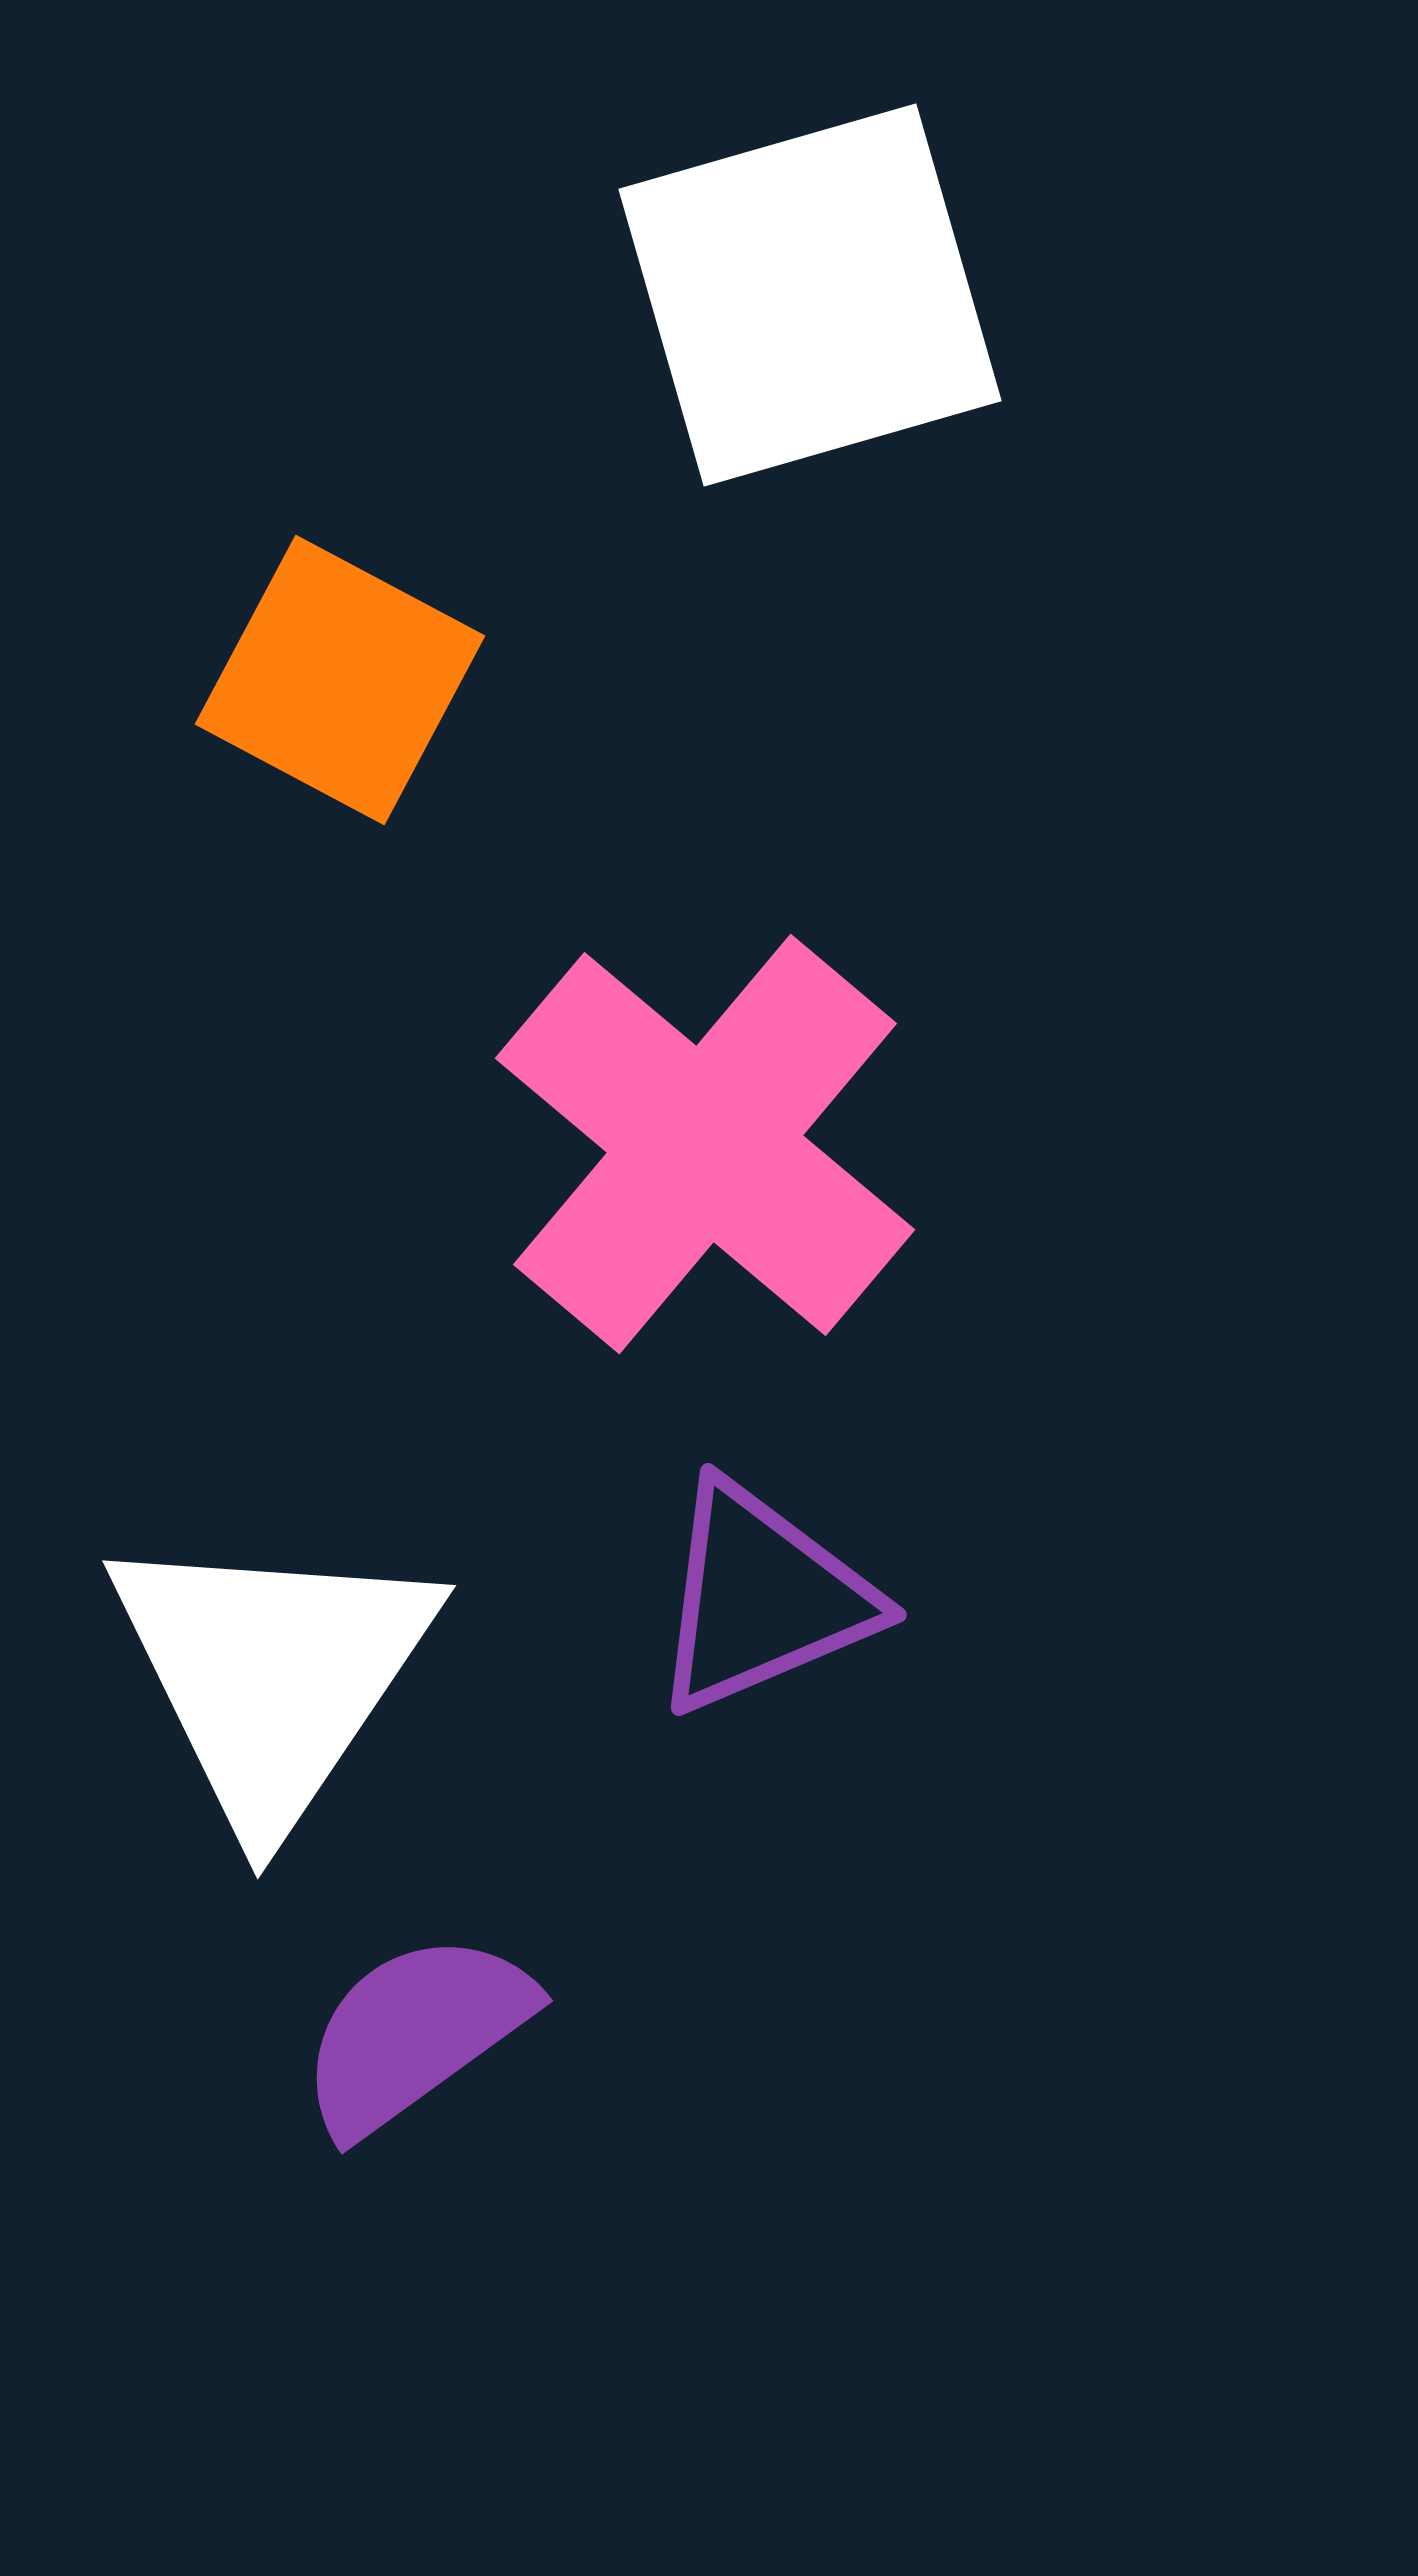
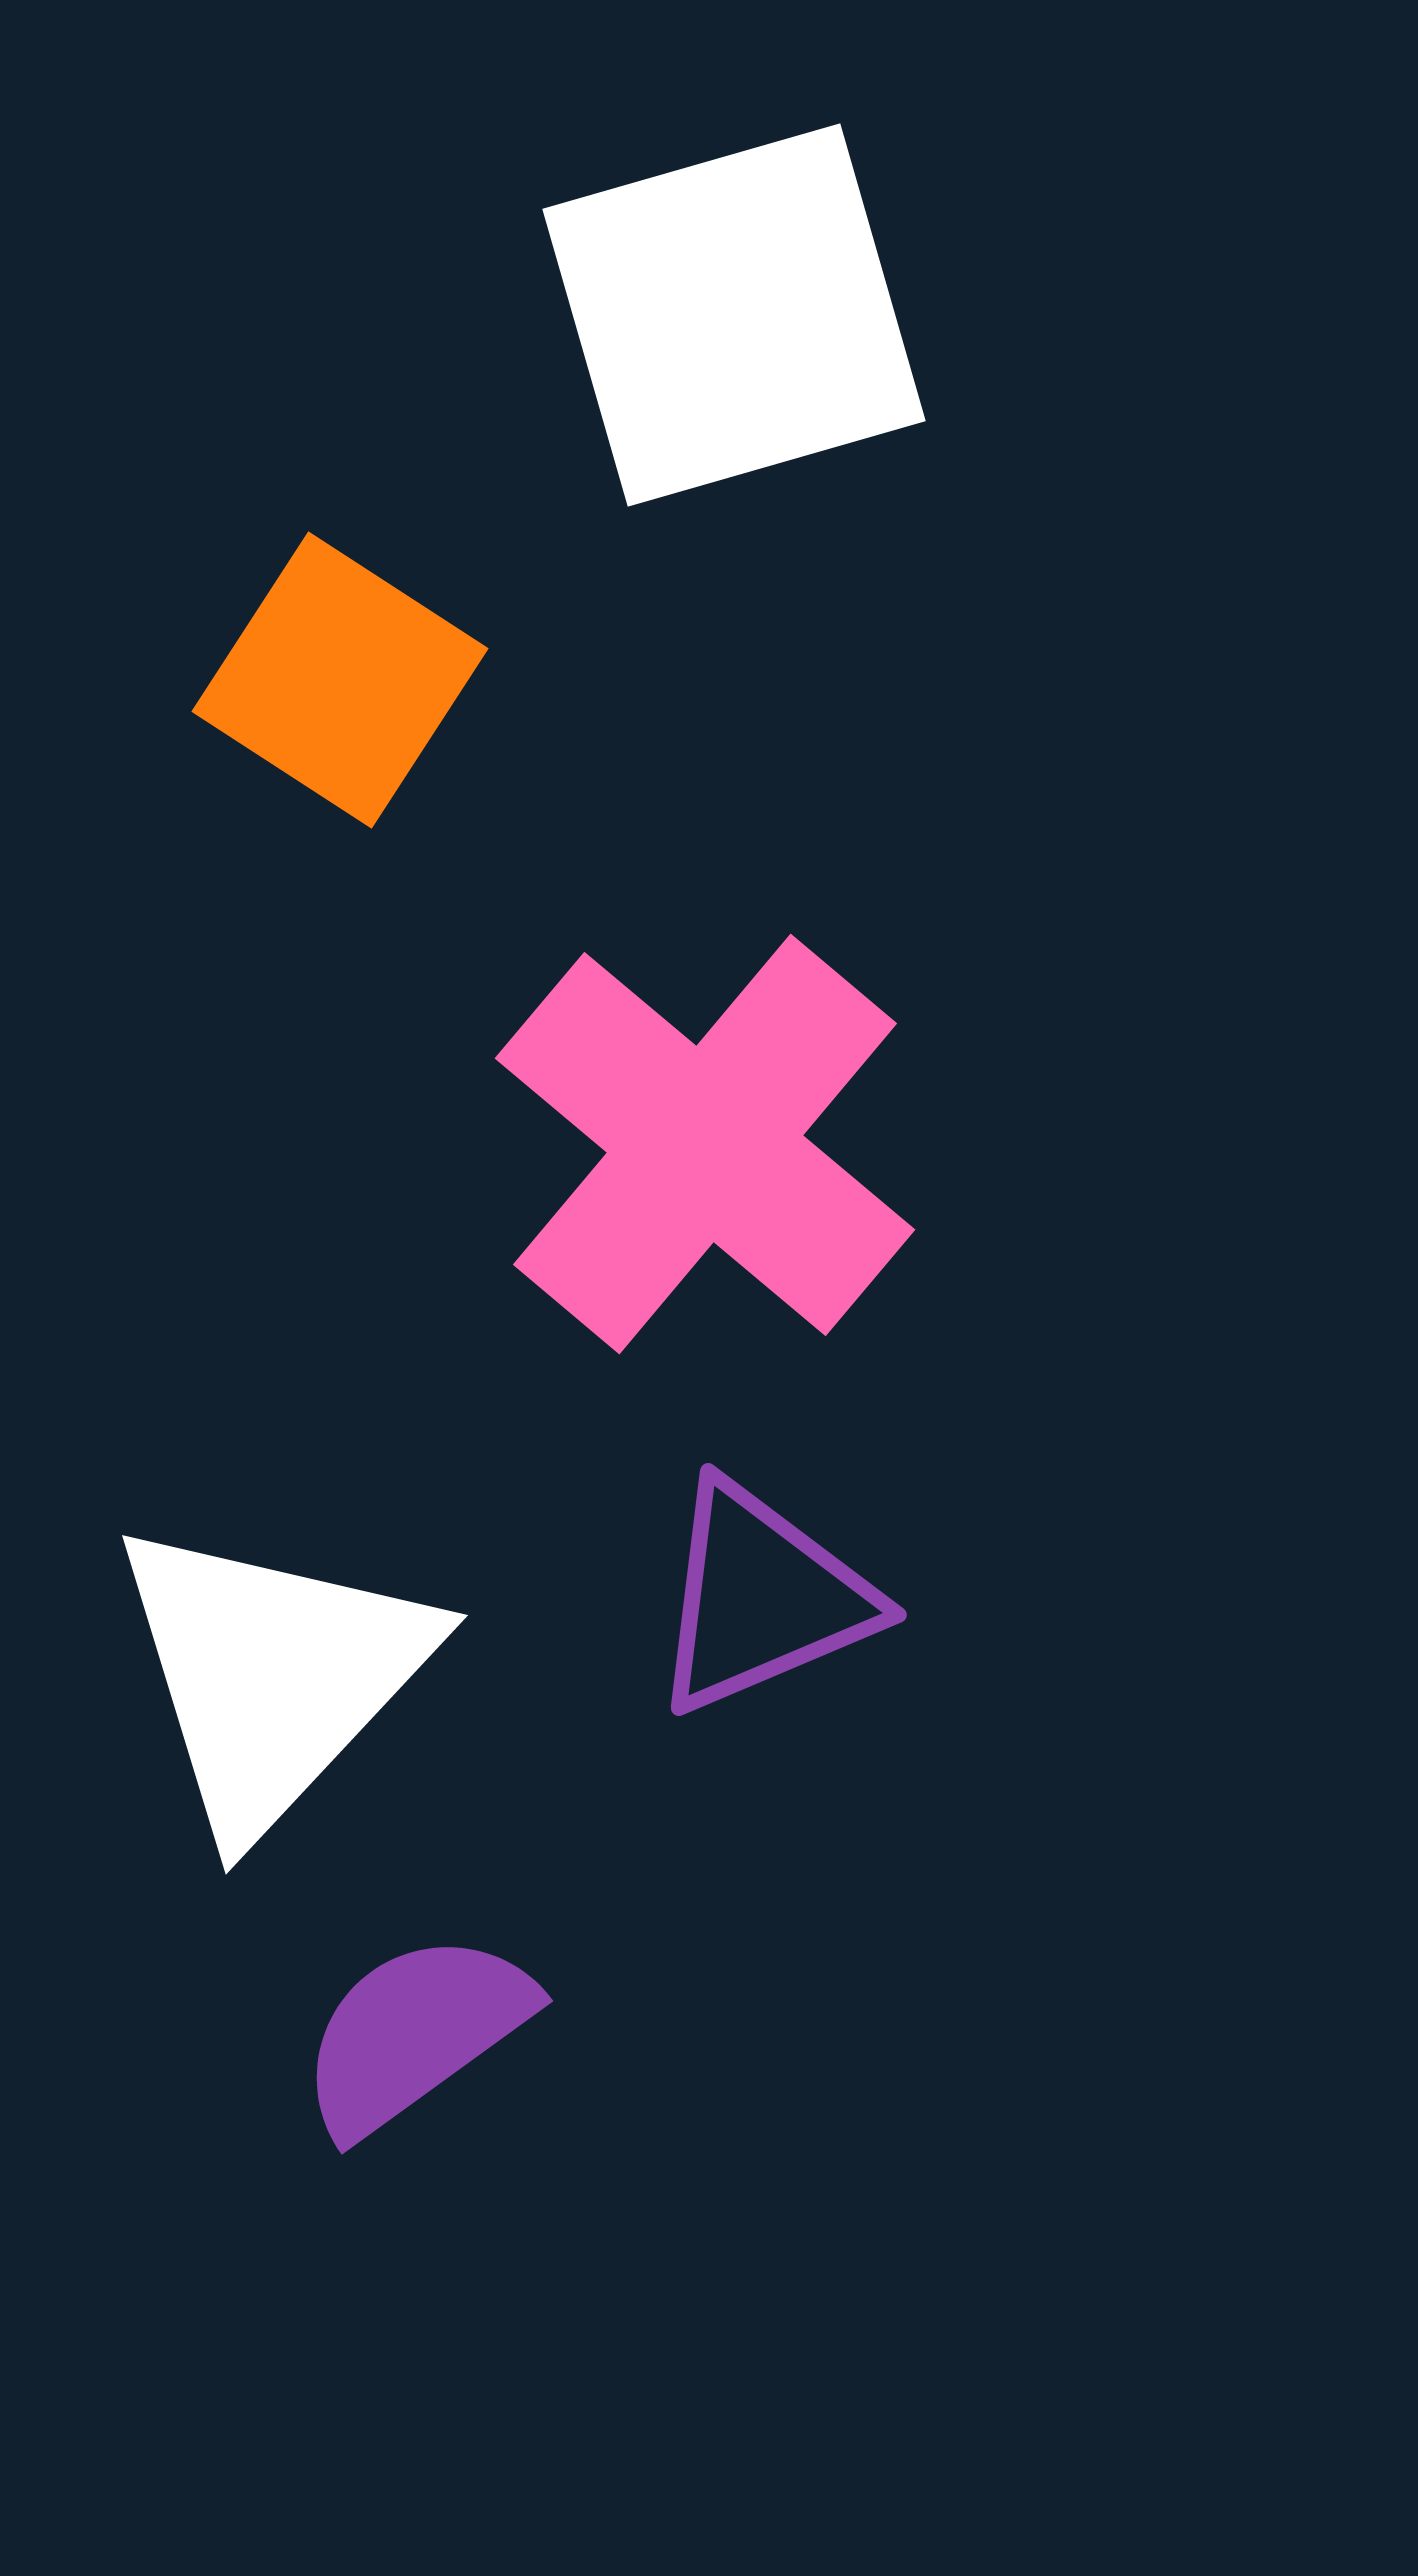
white square: moved 76 px left, 20 px down
orange square: rotated 5 degrees clockwise
white triangle: rotated 9 degrees clockwise
